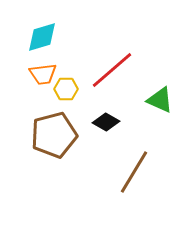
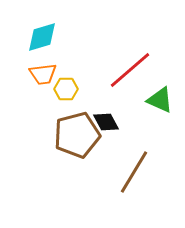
red line: moved 18 px right
black diamond: rotated 32 degrees clockwise
brown pentagon: moved 23 px right
